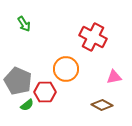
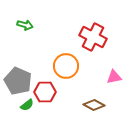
green arrow: moved 1 px right, 1 px down; rotated 42 degrees counterclockwise
orange circle: moved 3 px up
brown diamond: moved 8 px left
